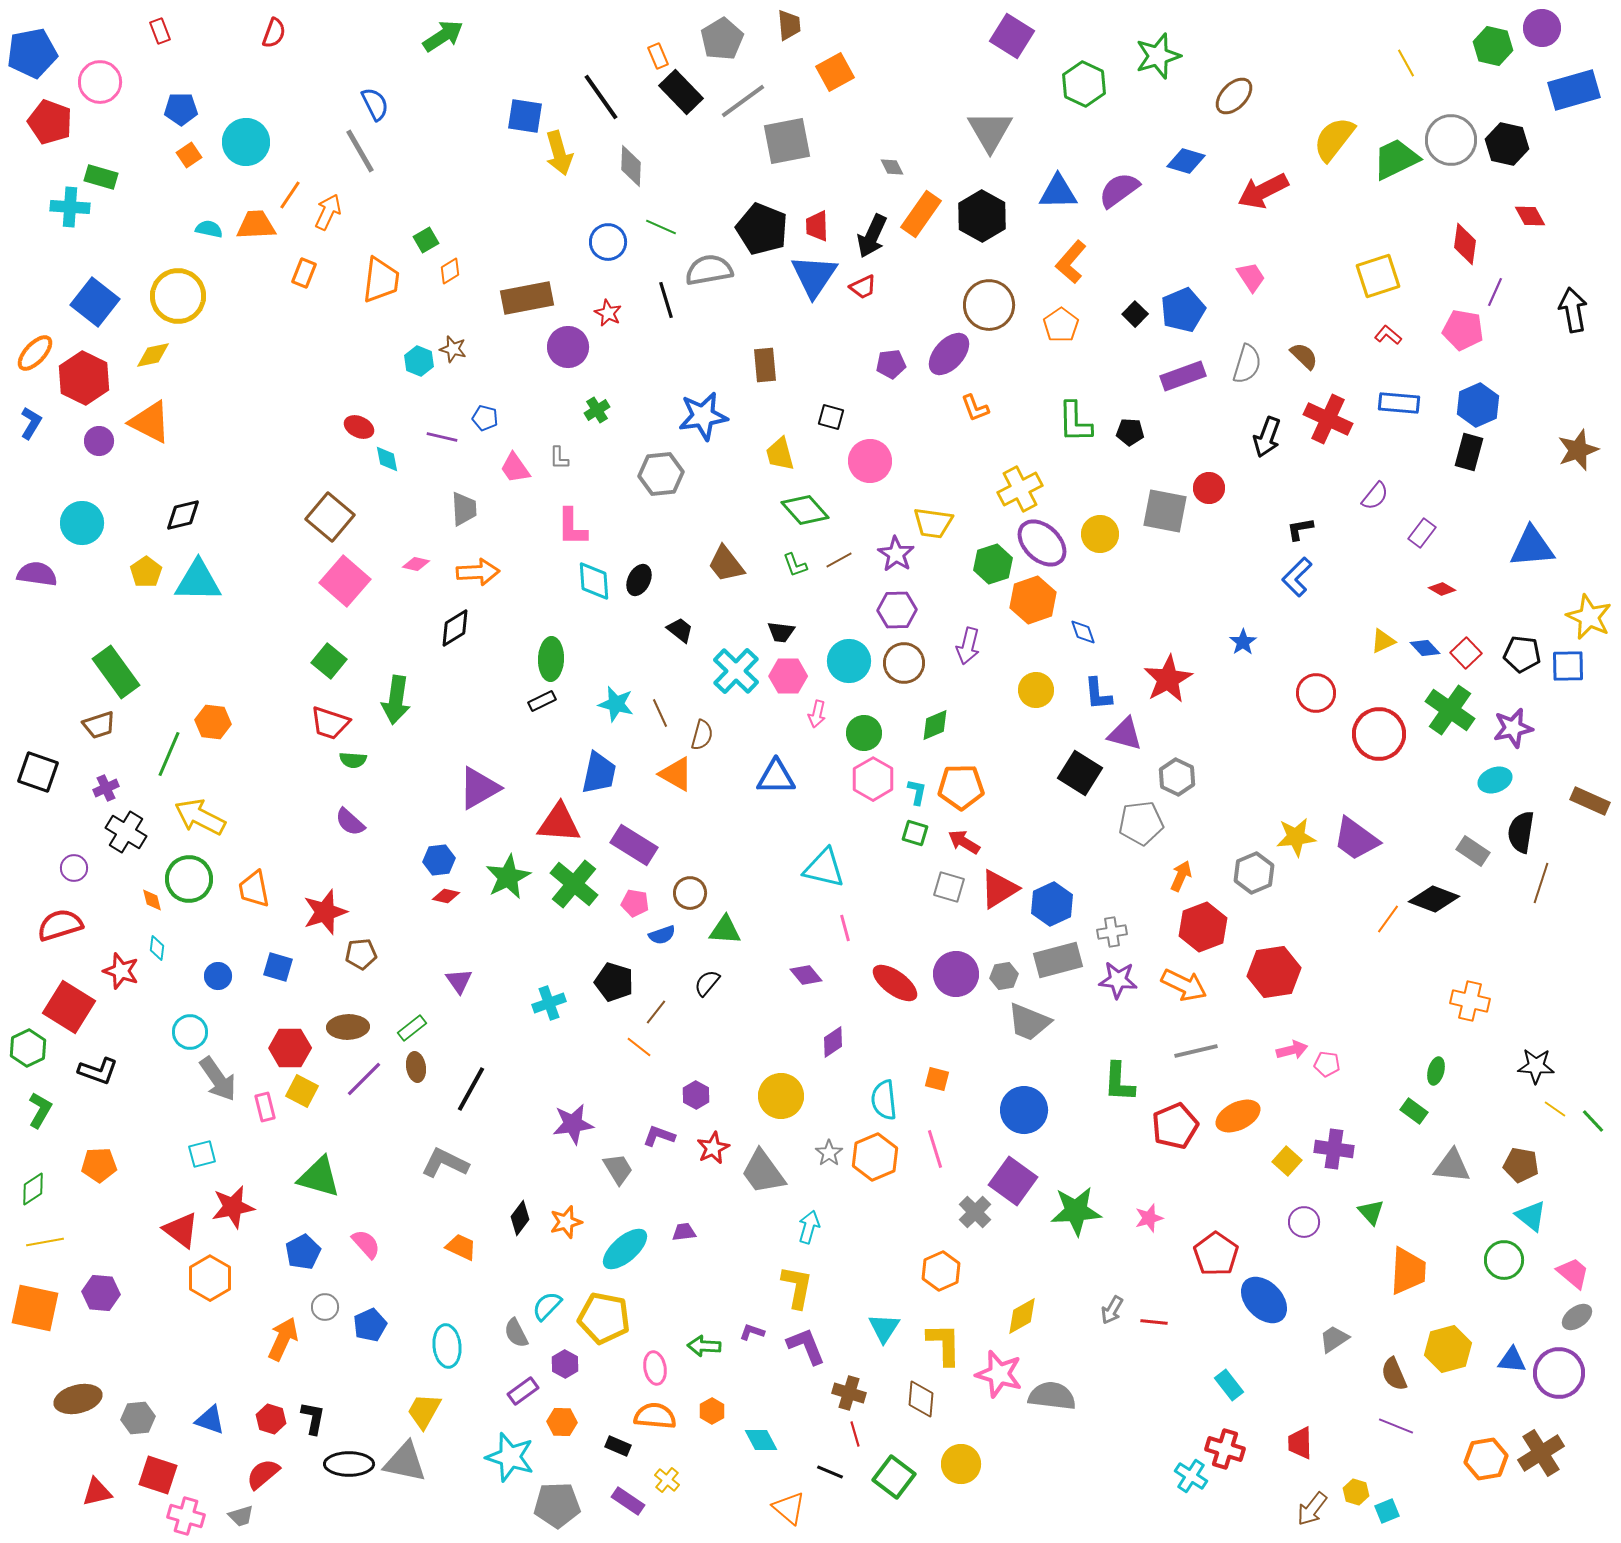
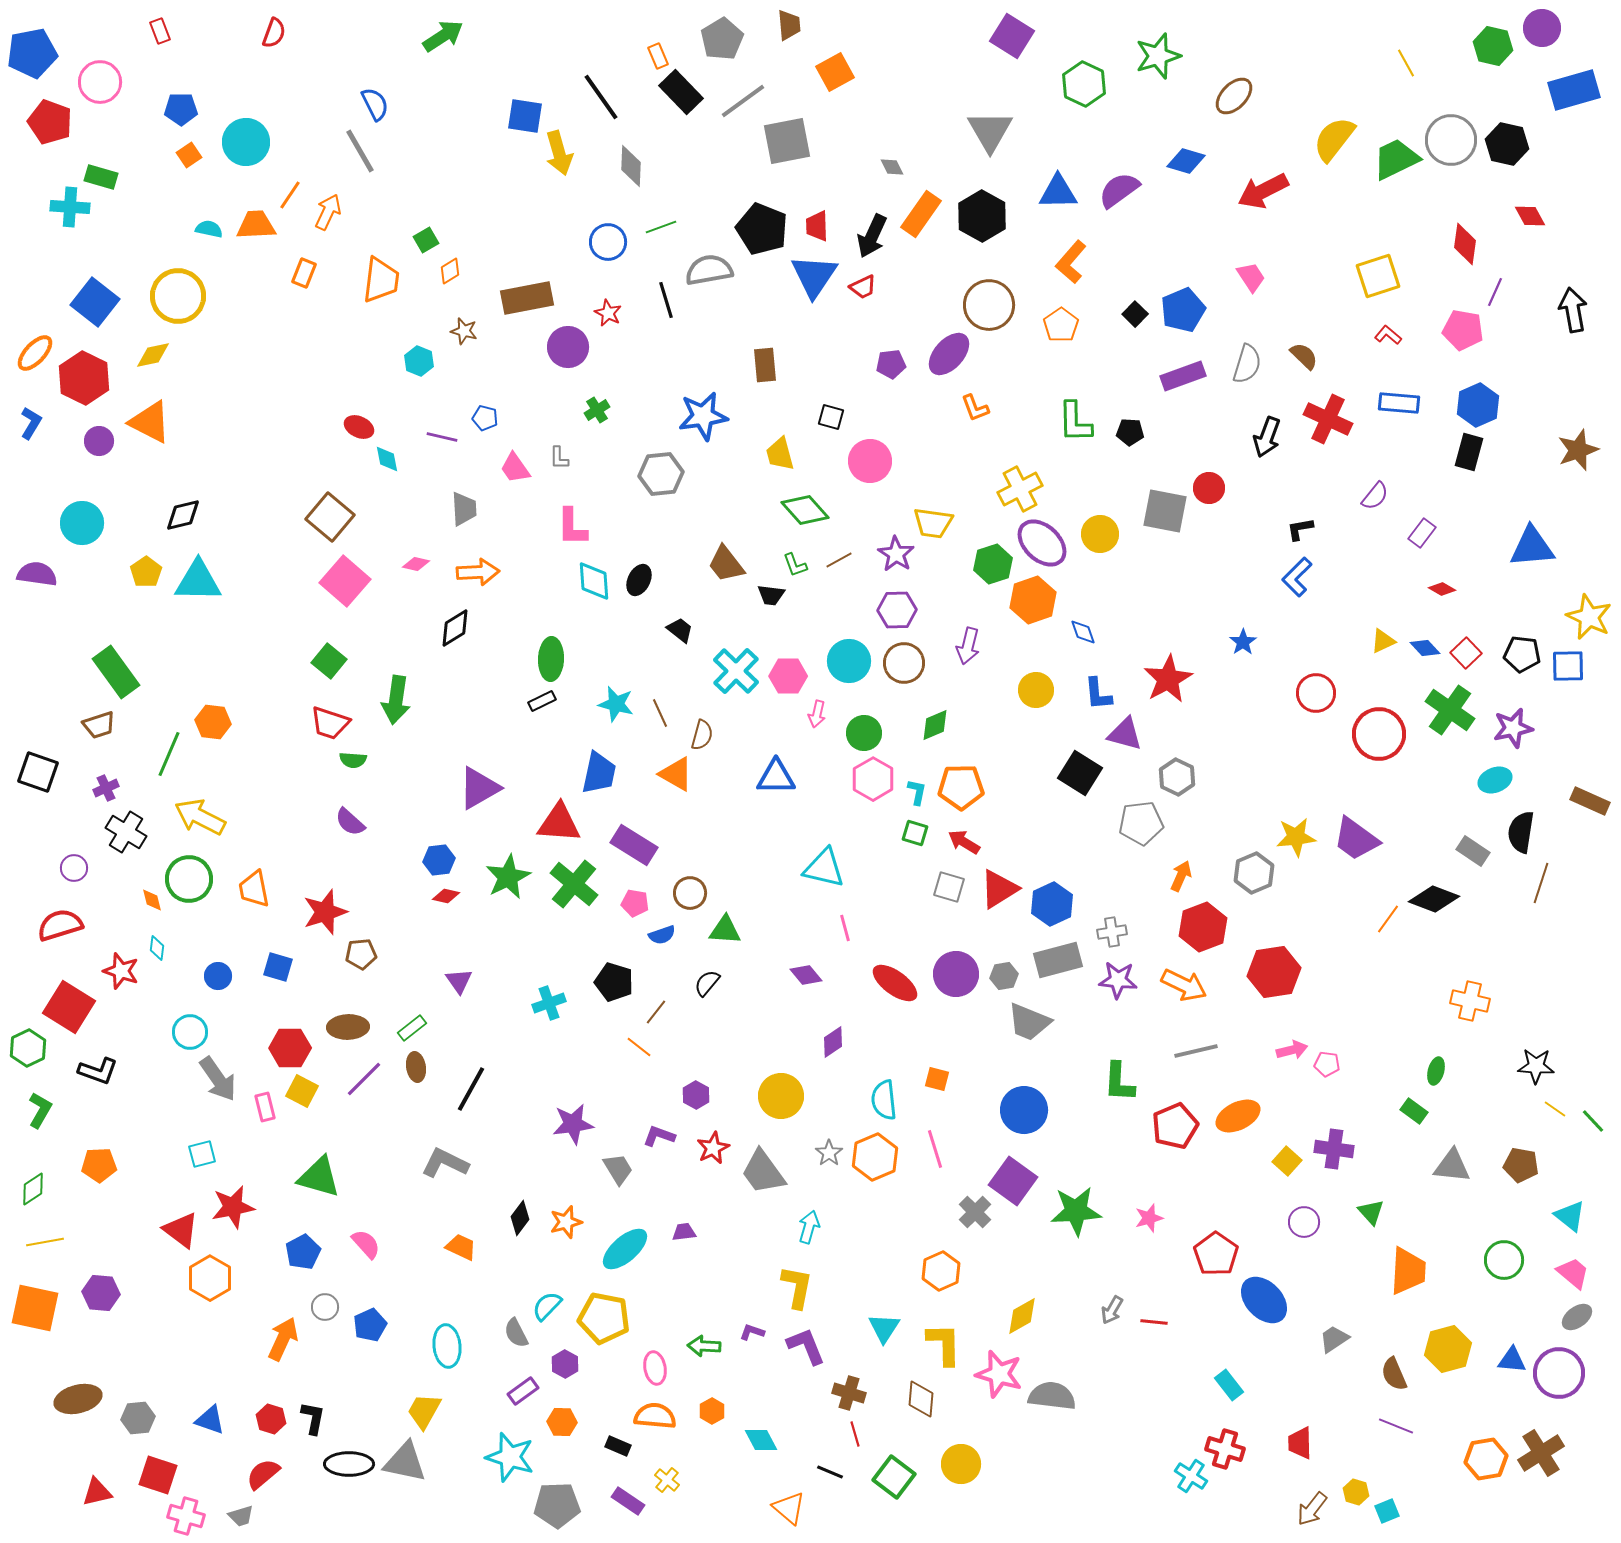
green line at (661, 227): rotated 44 degrees counterclockwise
brown star at (453, 349): moved 11 px right, 18 px up
black trapezoid at (781, 632): moved 10 px left, 37 px up
cyan triangle at (1531, 1216): moved 39 px right
